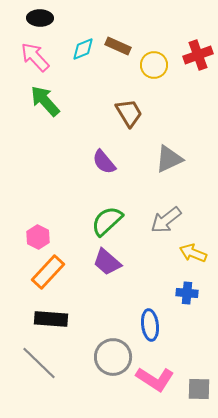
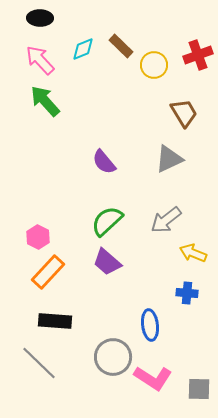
brown rectangle: moved 3 px right; rotated 20 degrees clockwise
pink arrow: moved 5 px right, 3 px down
brown trapezoid: moved 55 px right
black rectangle: moved 4 px right, 2 px down
pink L-shape: moved 2 px left, 1 px up
